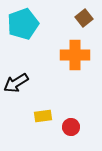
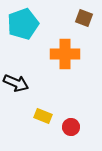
brown square: rotated 30 degrees counterclockwise
orange cross: moved 10 px left, 1 px up
black arrow: rotated 125 degrees counterclockwise
yellow rectangle: rotated 30 degrees clockwise
